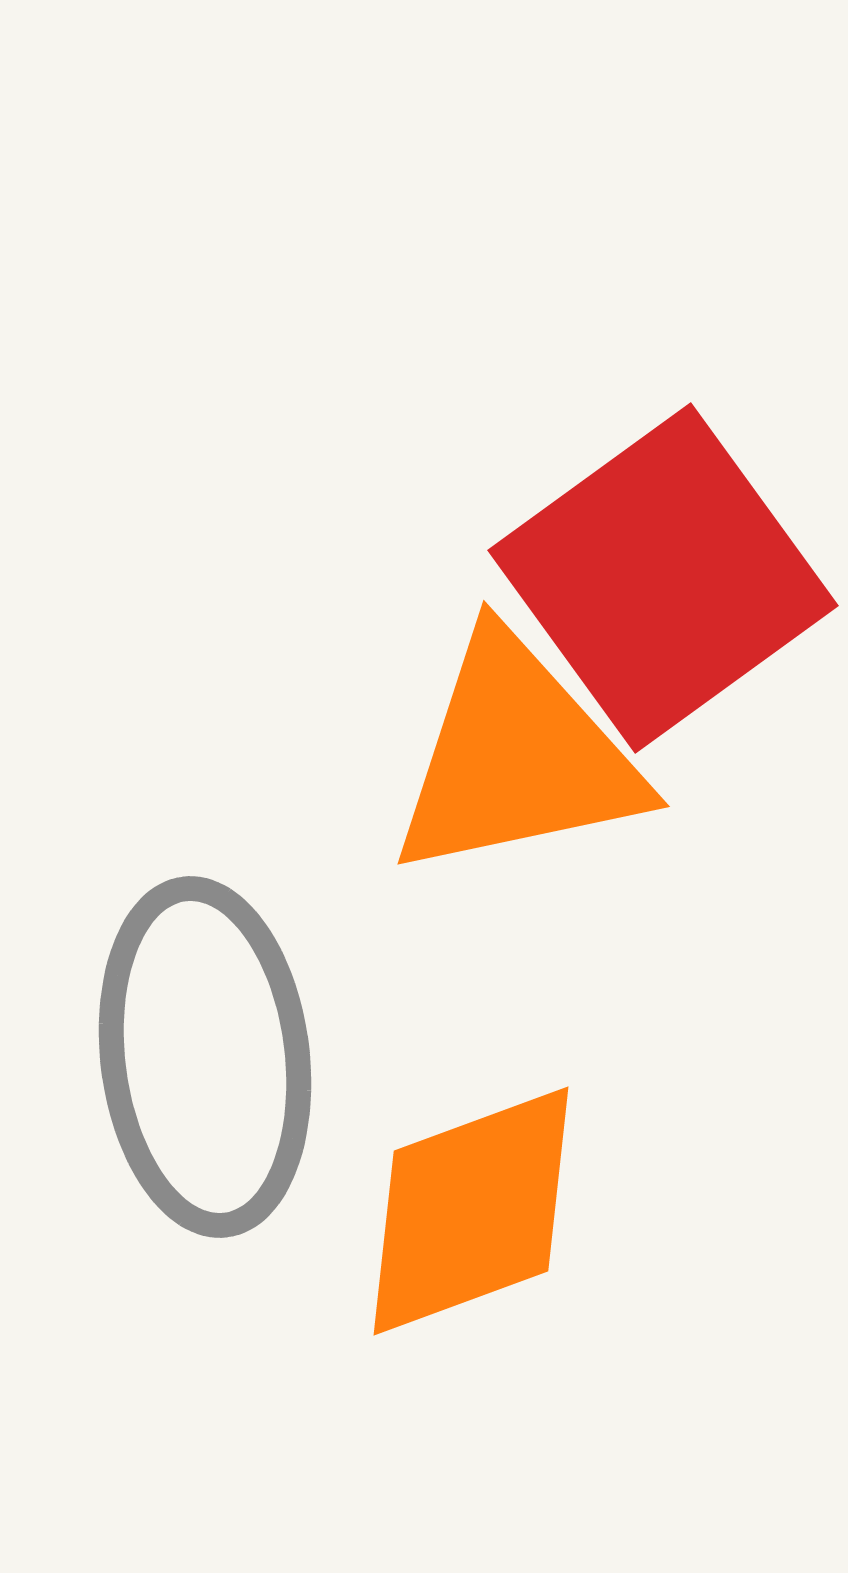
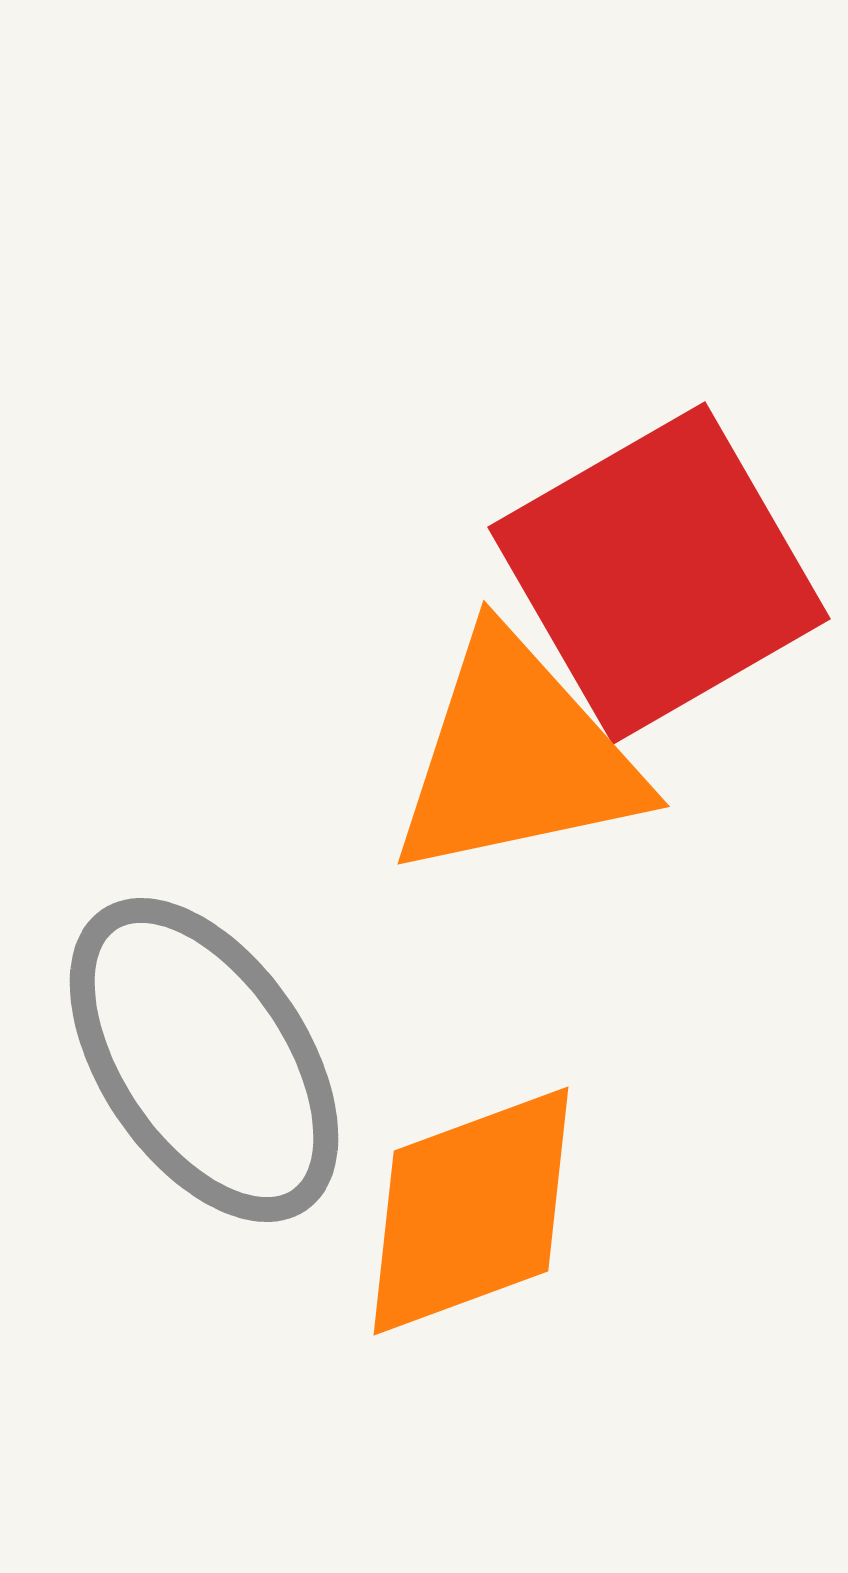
red square: moved 4 px left, 5 px up; rotated 6 degrees clockwise
gray ellipse: moved 1 px left, 3 px down; rotated 27 degrees counterclockwise
